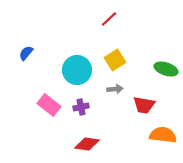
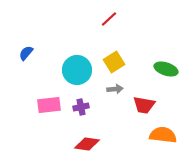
yellow square: moved 1 px left, 2 px down
pink rectangle: rotated 45 degrees counterclockwise
